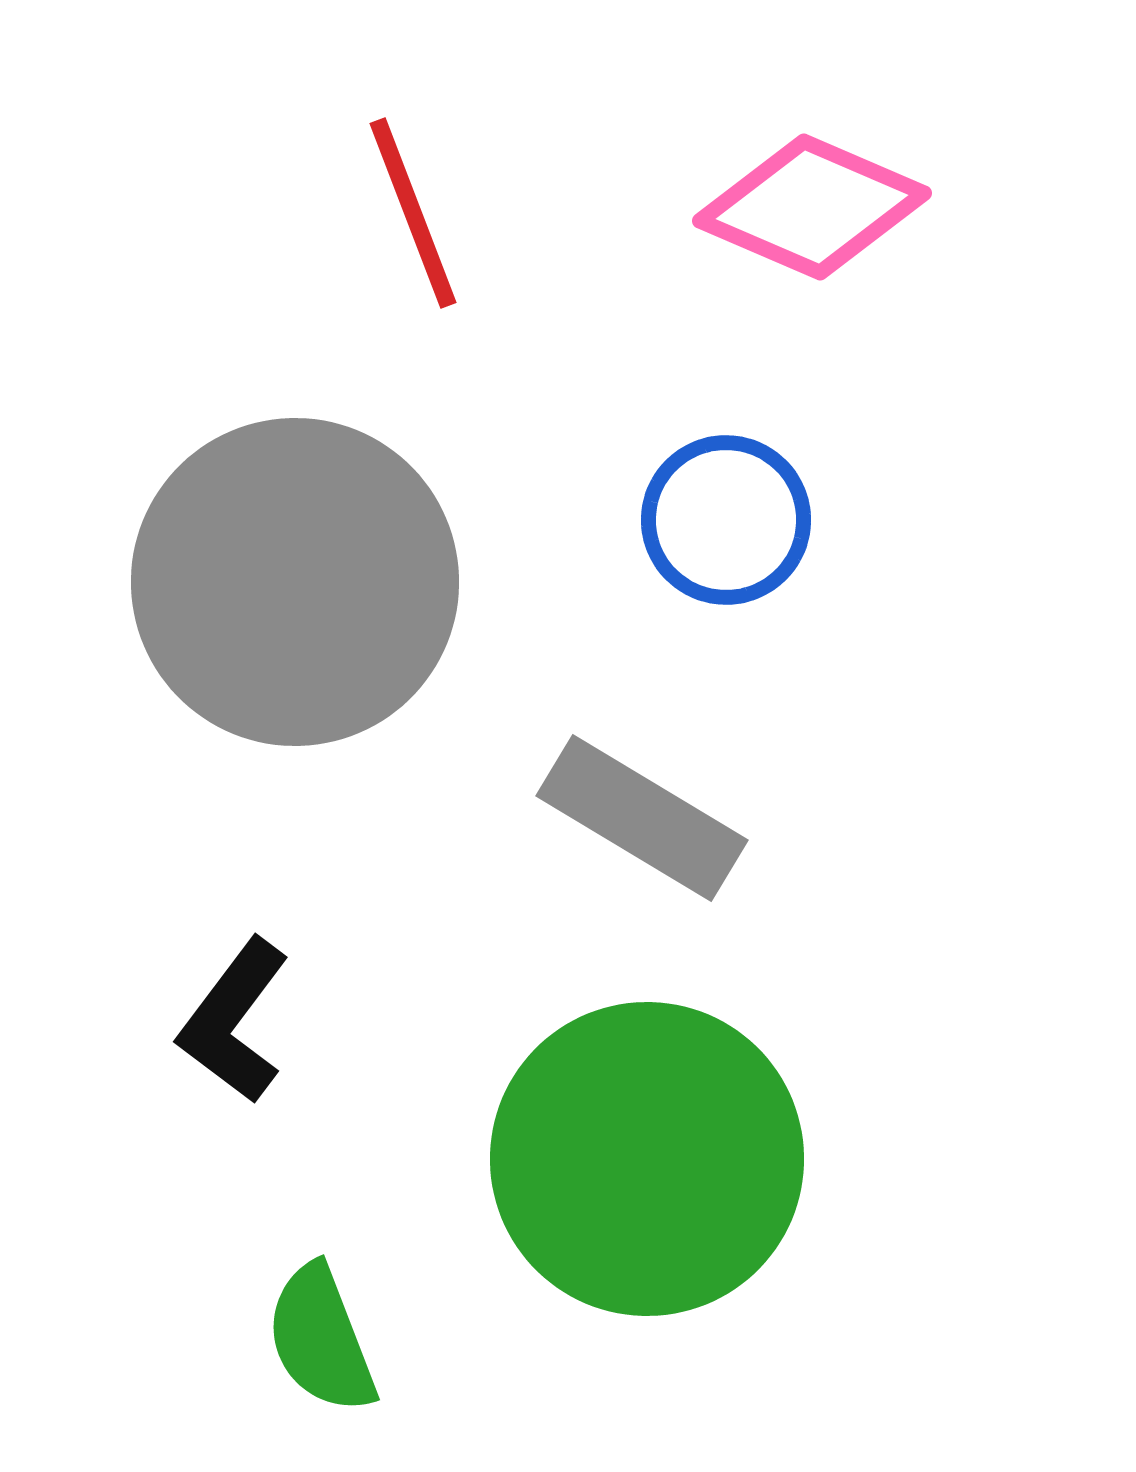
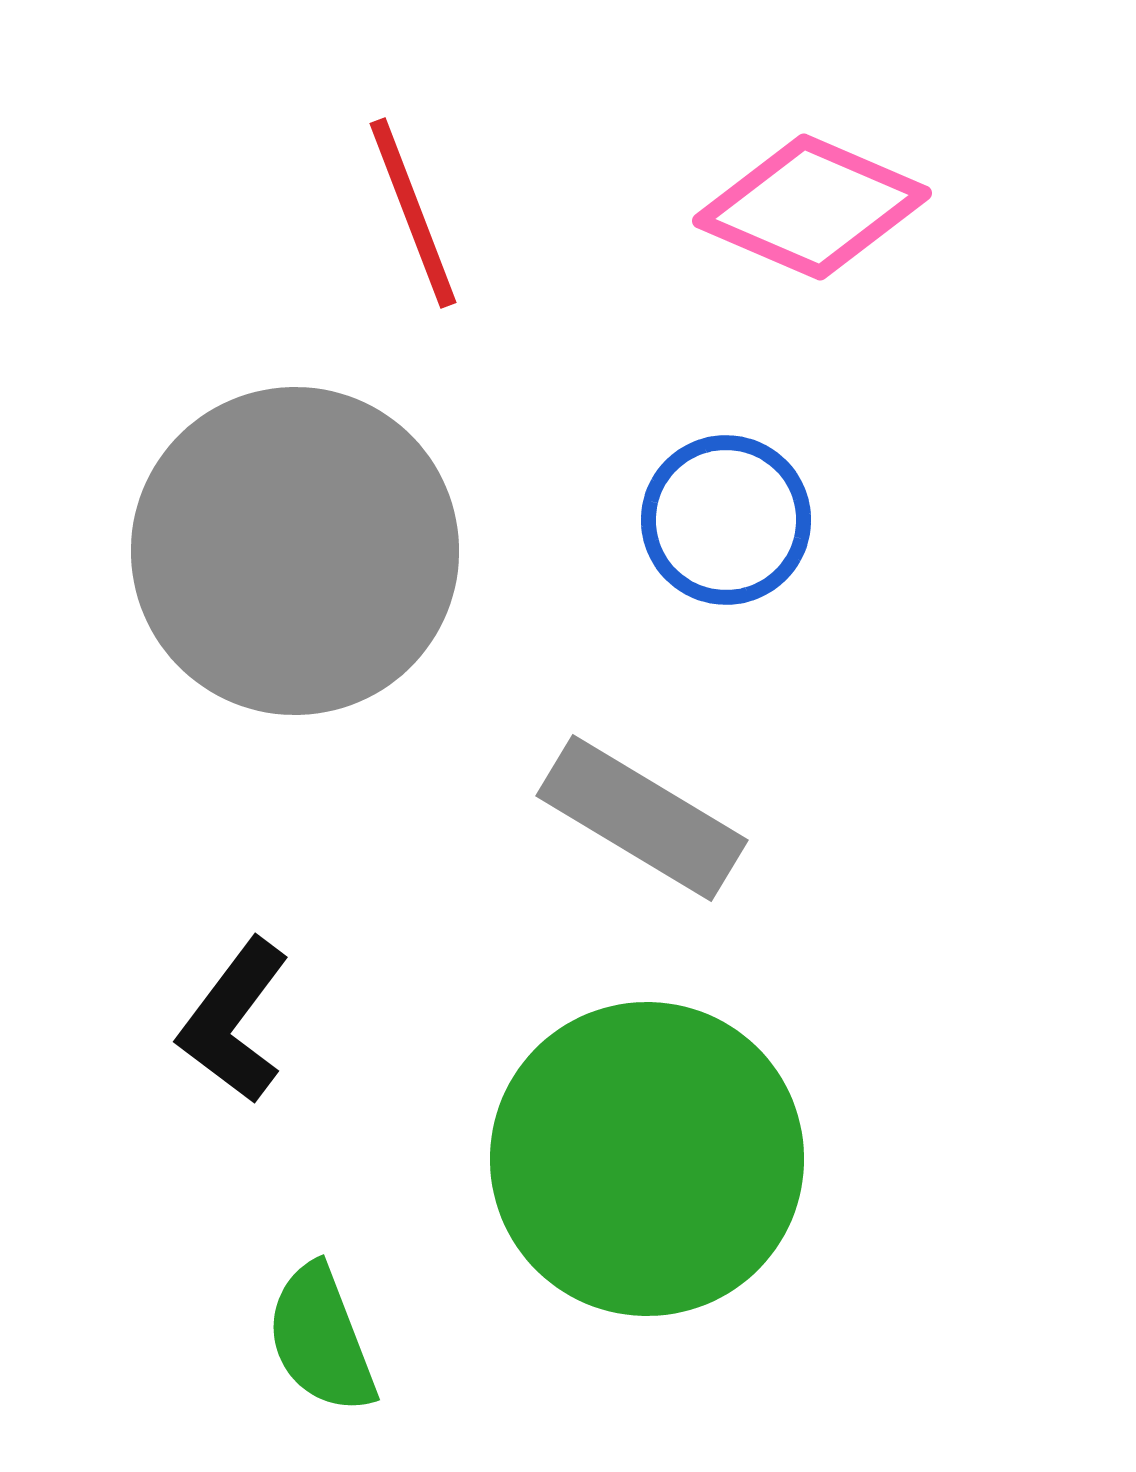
gray circle: moved 31 px up
